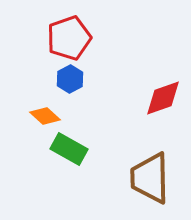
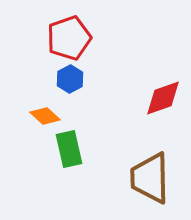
green rectangle: rotated 48 degrees clockwise
